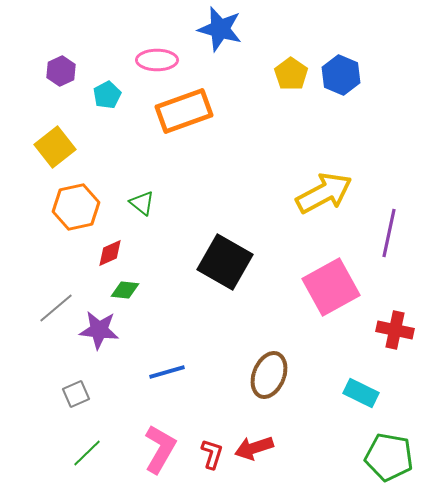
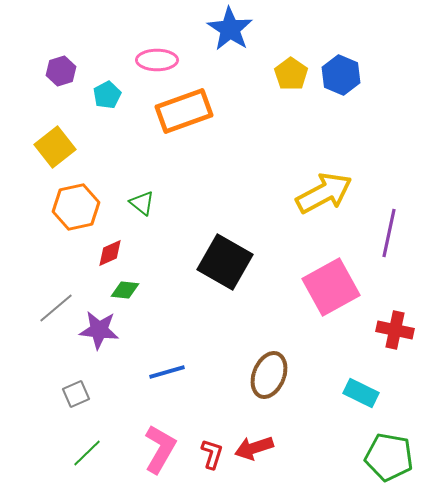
blue star: moved 10 px right; rotated 18 degrees clockwise
purple hexagon: rotated 8 degrees clockwise
